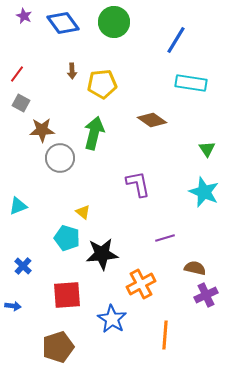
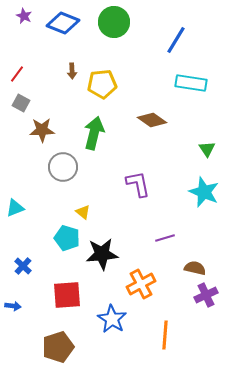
blue diamond: rotated 32 degrees counterclockwise
gray circle: moved 3 px right, 9 px down
cyan triangle: moved 3 px left, 2 px down
